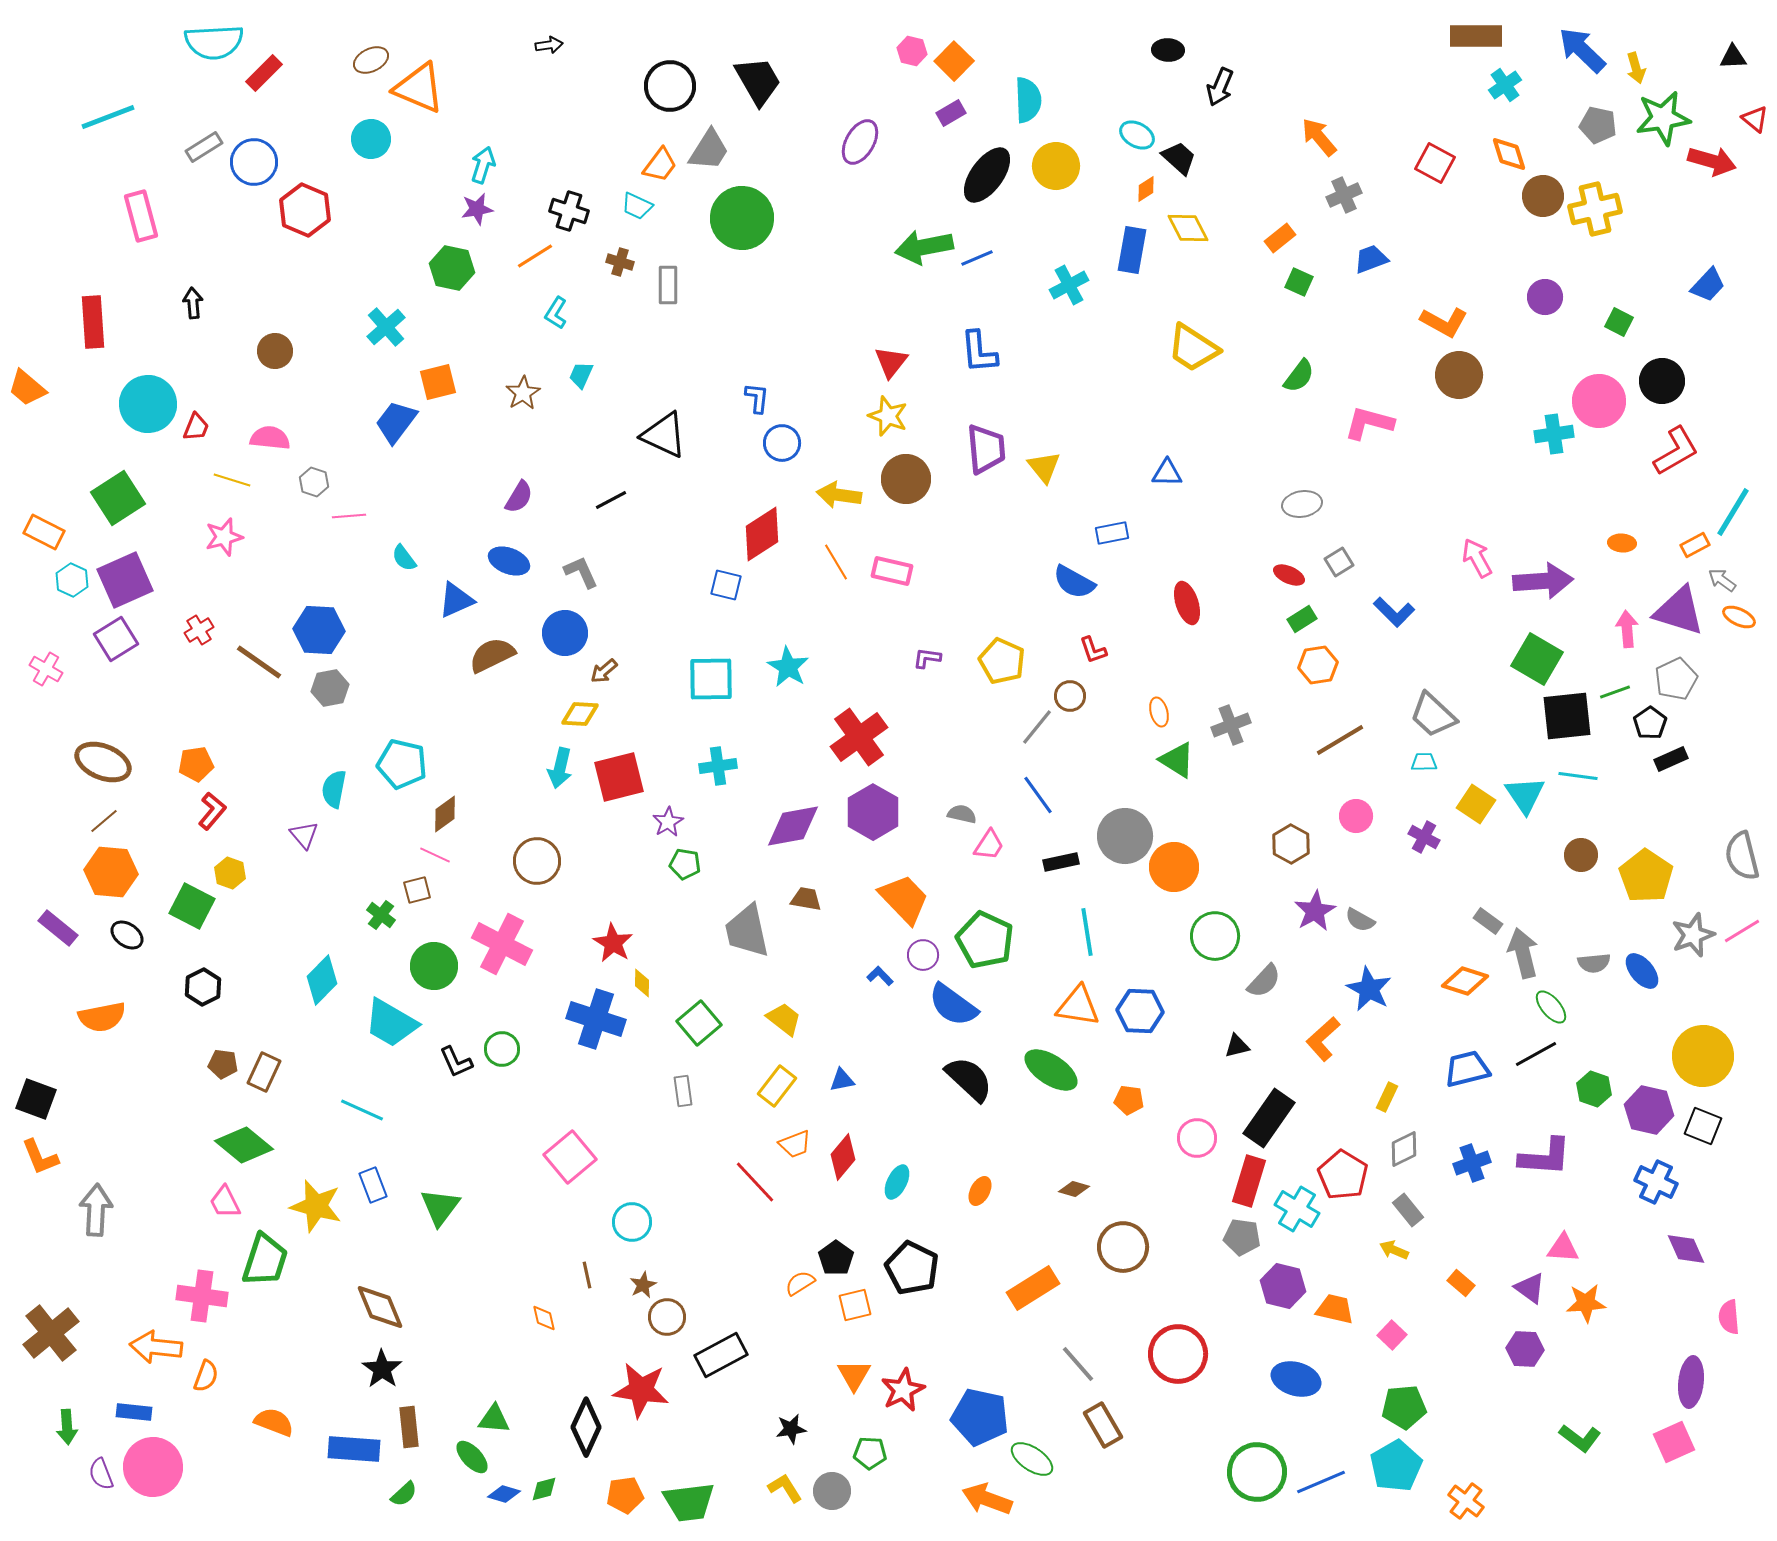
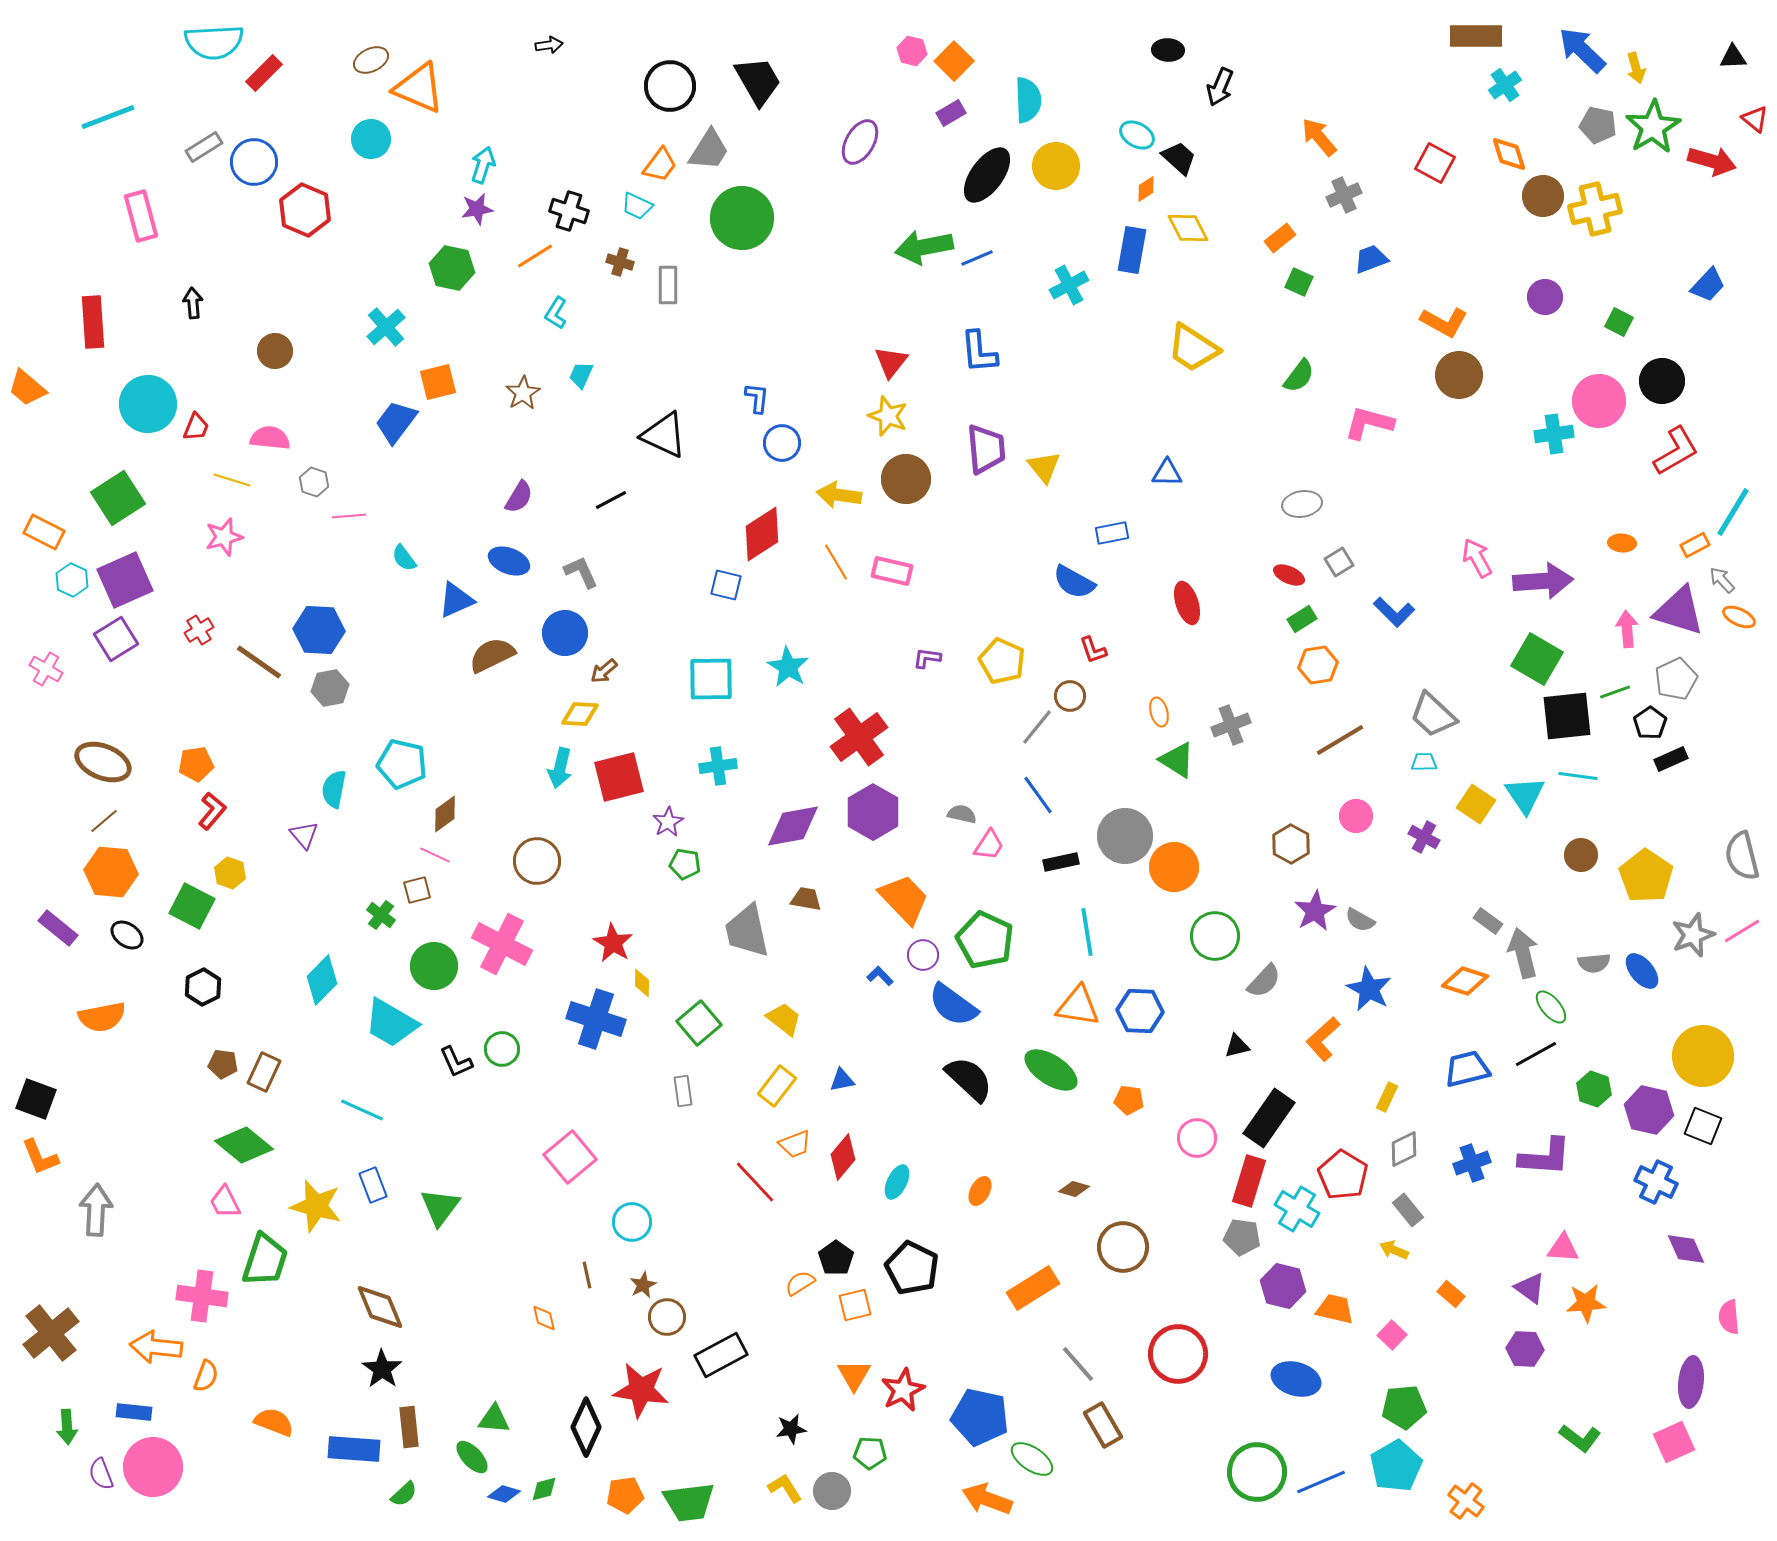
green star at (1663, 118): moved 10 px left, 9 px down; rotated 22 degrees counterclockwise
gray arrow at (1722, 580): rotated 12 degrees clockwise
orange rectangle at (1461, 1283): moved 10 px left, 11 px down
